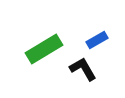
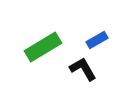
green rectangle: moved 1 px left, 2 px up
